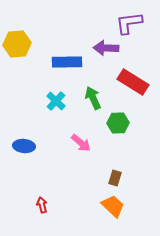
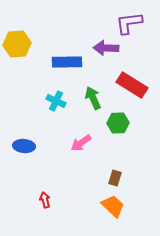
red rectangle: moved 1 px left, 3 px down
cyan cross: rotated 18 degrees counterclockwise
pink arrow: rotated 105 degrees clockwise
red arrow: moved 3 px right, 5 px up
